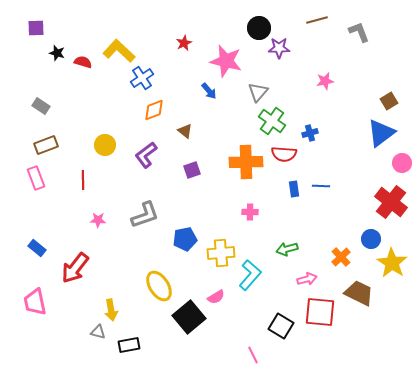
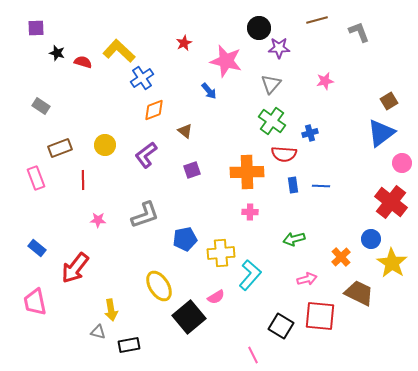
gray triangle at (258, 92): moved 13 px right, 8 px up
brown rectangle at (46, 145): moved 14 px right, 3 px down
orange cross at (246, 162): moved 1 px right, 10 px down
blue rectangle at (294, 189): moved 1 px left, 4 px up
green arrow at (287, 249): moved 7 px right, 10 px up
red square at (320, 312): moved 4 px down
